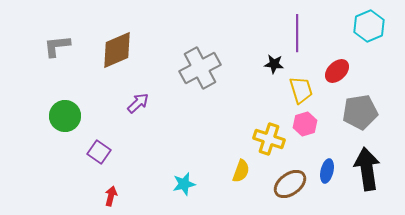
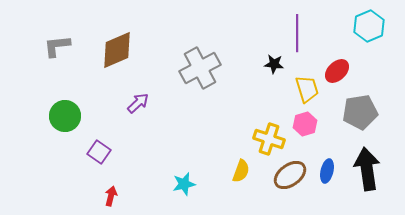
yellow trapezoid: moved 6 px right, 1 px up
brown ellipse: moved 9 px up
